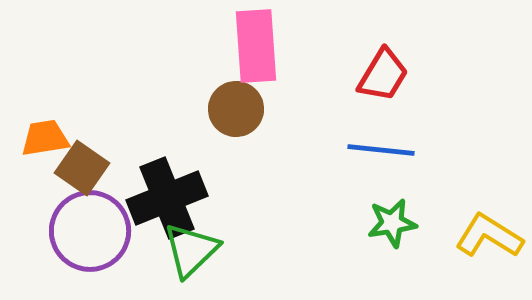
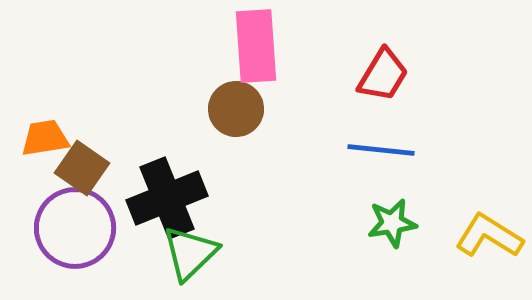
purple circle: moved 15 px left, 3 px up
green triangle: moved 1 px left, 3 px down
